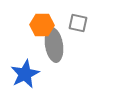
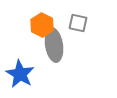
orange hexagon: rotated 25 degrees clockwise
blue star: moved 5 px left; rotated 16 degrees counterclockwise
